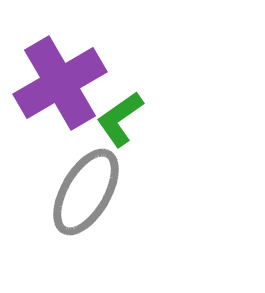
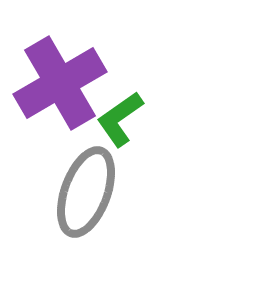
gray ellipse: rotated 10 degrees counterclockwise
